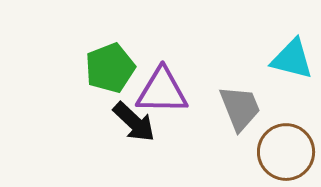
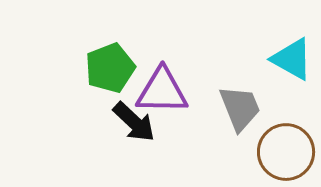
cyan triangle: rotated 15 degrees clockwise
